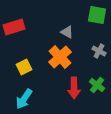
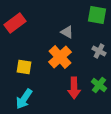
red rectangle: moved 1 px right, 4 px up; rotated 20 degrees counterclockwise
yellow square: rotated 35 degrees clockwise
green cross: moved 2 px right
